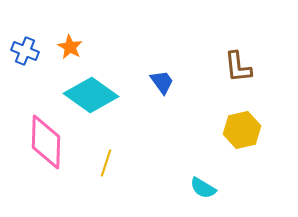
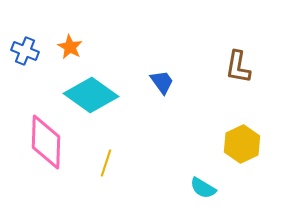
brown L-shape: rotated 16 degrees clockwise
yellow hexagon: moved 14 px down; rotated 12 degrees counterclockwise
